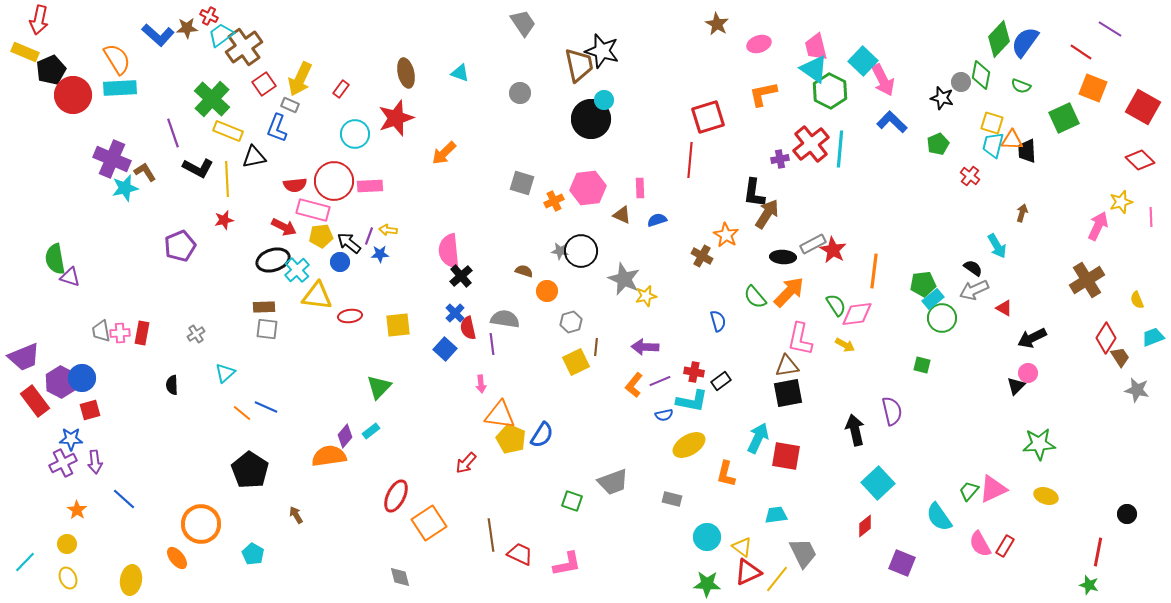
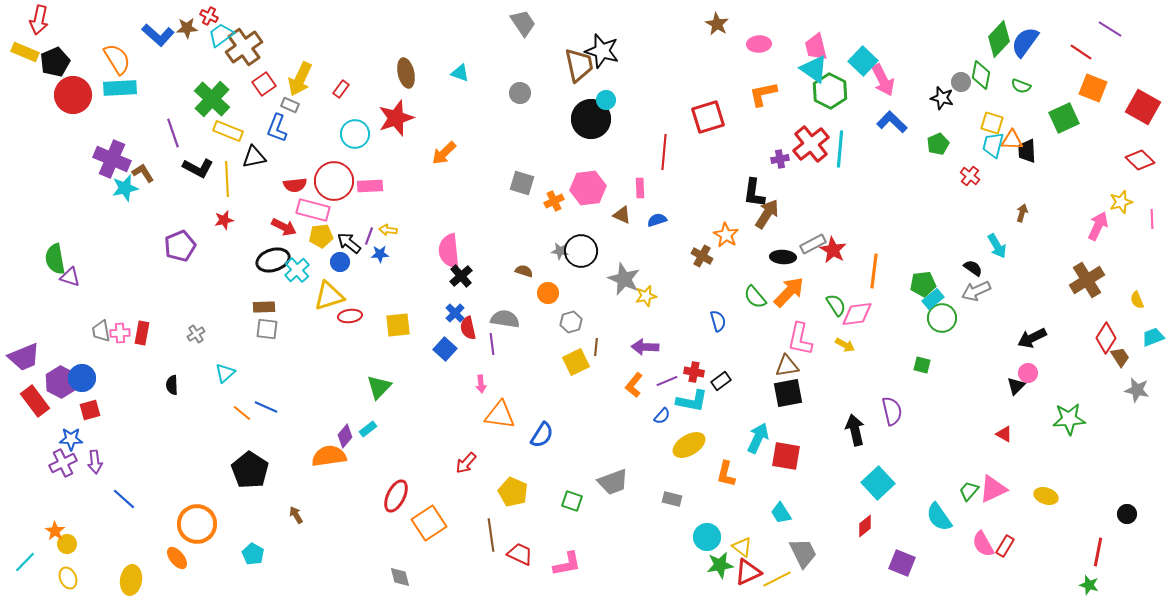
pink ellipse at (759, 44): rotated 15 degrees clockwise
black pentagon at (51, 70): moved 4 px right, 8 px up
cyan circle at (604, 100): moved 2 px right
red line at (690, 160): moved 26 px left, 8 px up
brown L-shape at (145, 172): moved 2 px left, 1 px down
pink line at (1151, 217): moved 1 px right, 2 px down
gray arrow at (974, 290): moved 2 px right, 1 px down
orange circle at (547, 291): moved 1 px right, 2 px down
yellow triangle at (317, 296): moved 12 px right; rotated 24 degrees counterclockwise
red triangle at (1004, 308): moved 126 px down
purple line at (660, 381): moved 7 px right
blue semicircle at (664, 415): moved 2 px left, 1 px down; rotated 36 degrees counterclockwise
cyan rectangle at (371, 431): moved 3 px left, 2 px up
yellow pentagon at (511, 439): moved 2 px right, 53 px down
green star at (1039, 444): moved 30 px right, 25 px up
orange star at (77, 510): moved 22 px left, 21 px down
cyan trapezoid at (776, 515): moved 5 px right, 2 px up; rotated 115 degrees counterclockwise
orange circle at (201, 524): moved 4 px left
pink semicircle at (980, 544): moved 3 px right
yellow line at (777, 579): rotated 24 degrees clockwise
green star at (707, 584): moved 13 px right, 19 px up; rotated 12 degrees counterclockwise
